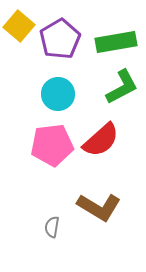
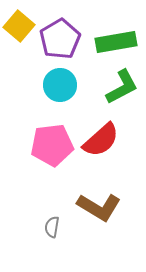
cyan circle: moved 2 px right, 9 px up
